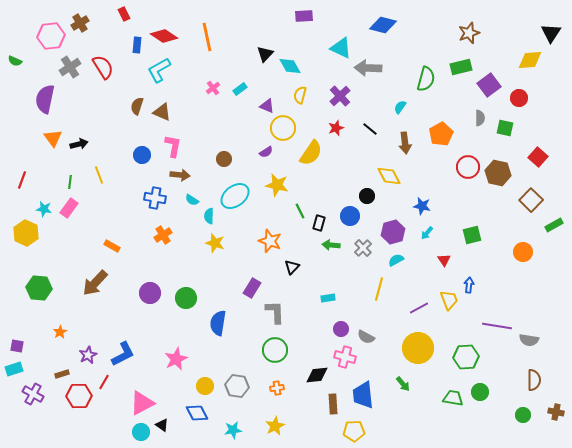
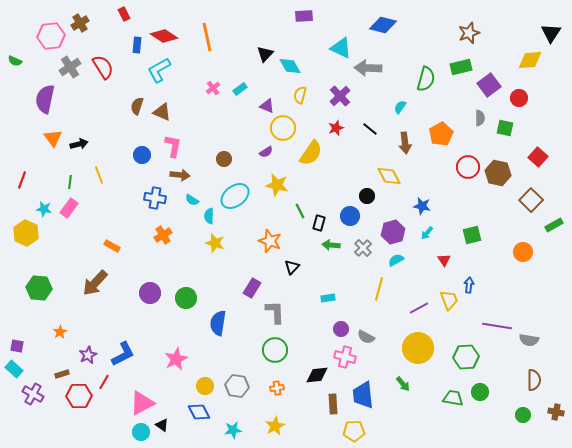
cyan rectangle at (14, 369): rotated 60 degrees clockwise
blue diamond at (197, 413): moved 2 px right, 1 px up
